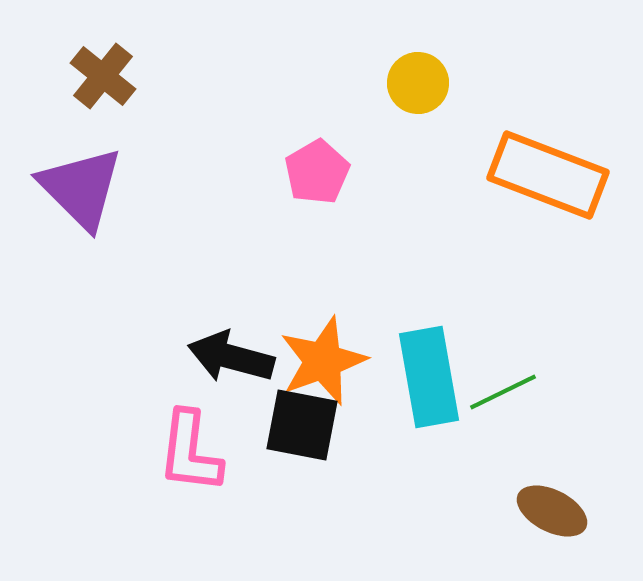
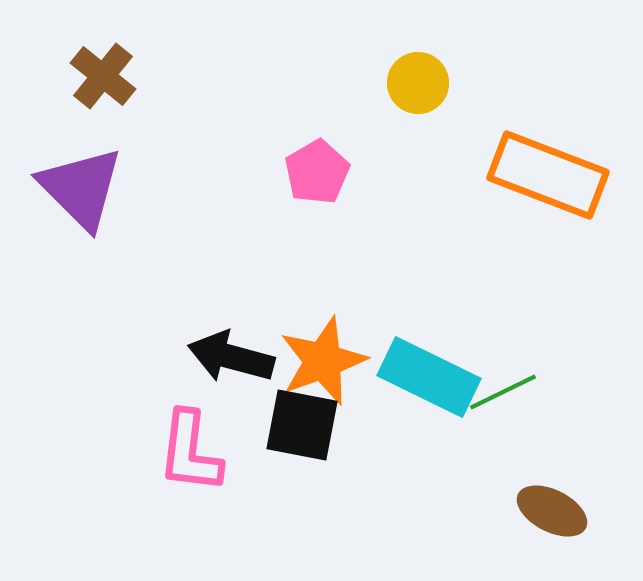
cyan rectangle: rotated 54 degrees counterclockwise
